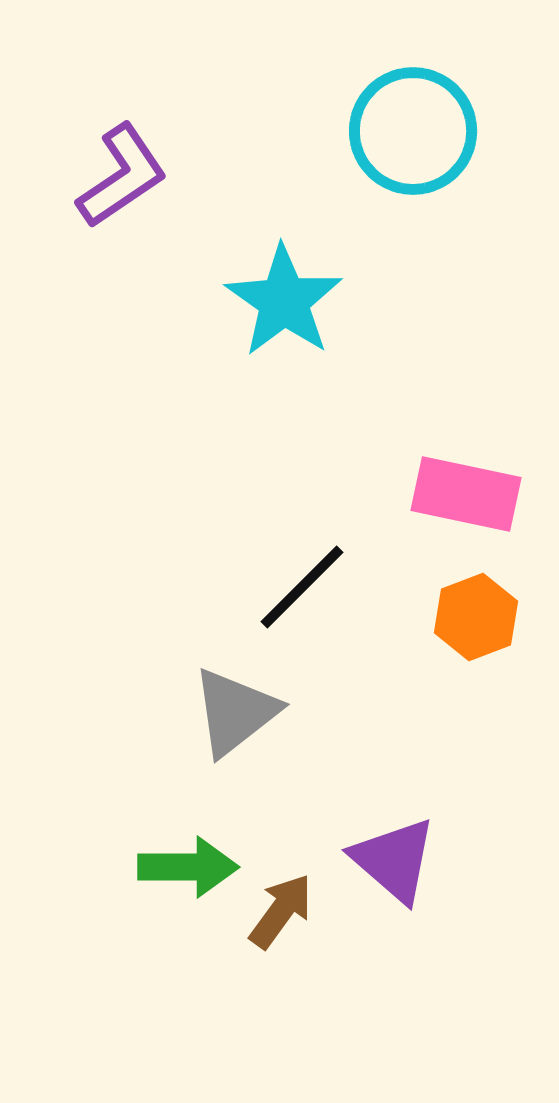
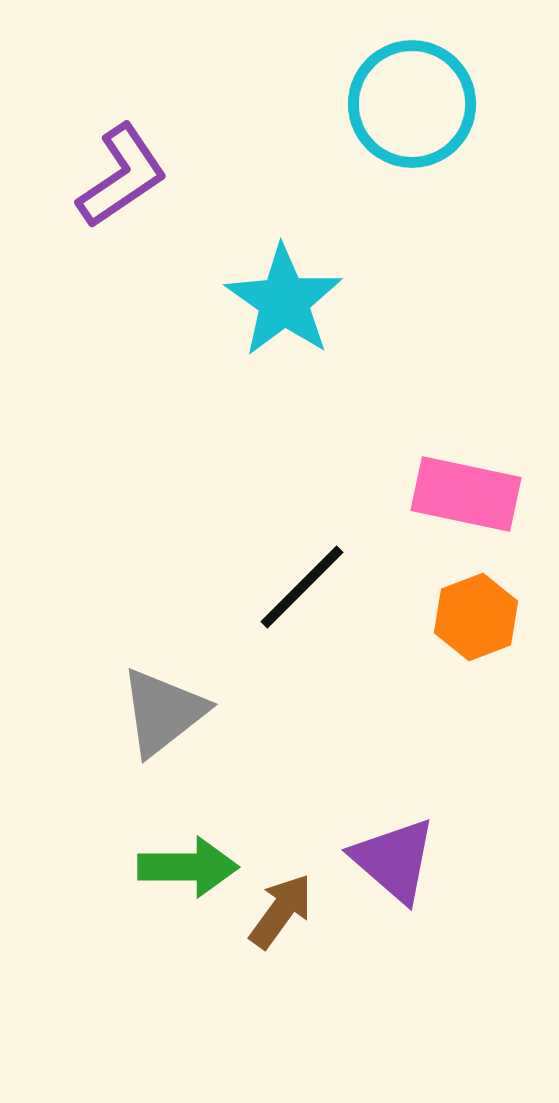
cyan circle: moved 1 px left, 27 px up
gray triangle: moved 72 px left
